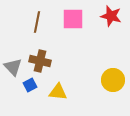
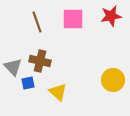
red star: rotated 25 degrees counterclockwise
brown line: rotated 30 degrees counterclockwise
blue square: moved 2 px left, 2 px up; rotated 16 degrees clockwise
yellow triangle: rotated 36 degrees clockwise
